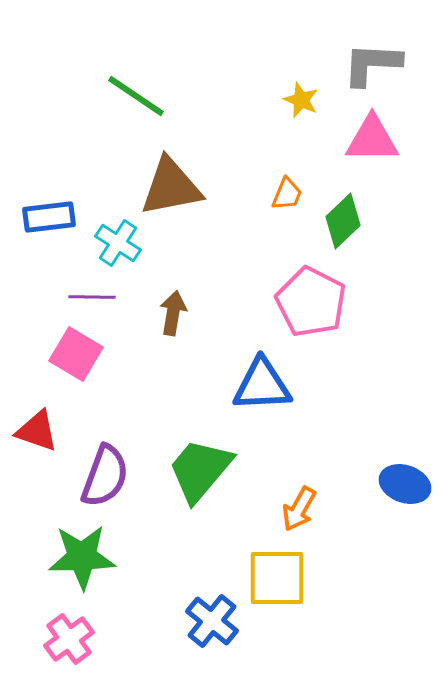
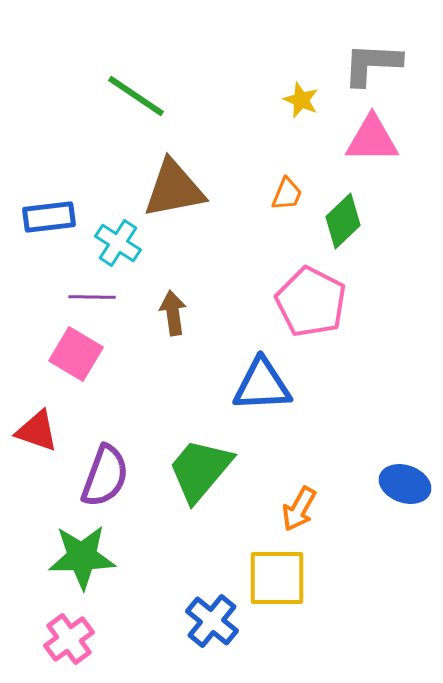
brown triangle: moved 3 px right, 2 px down
brown arrow: rotated 18 degrees counterclockwise
